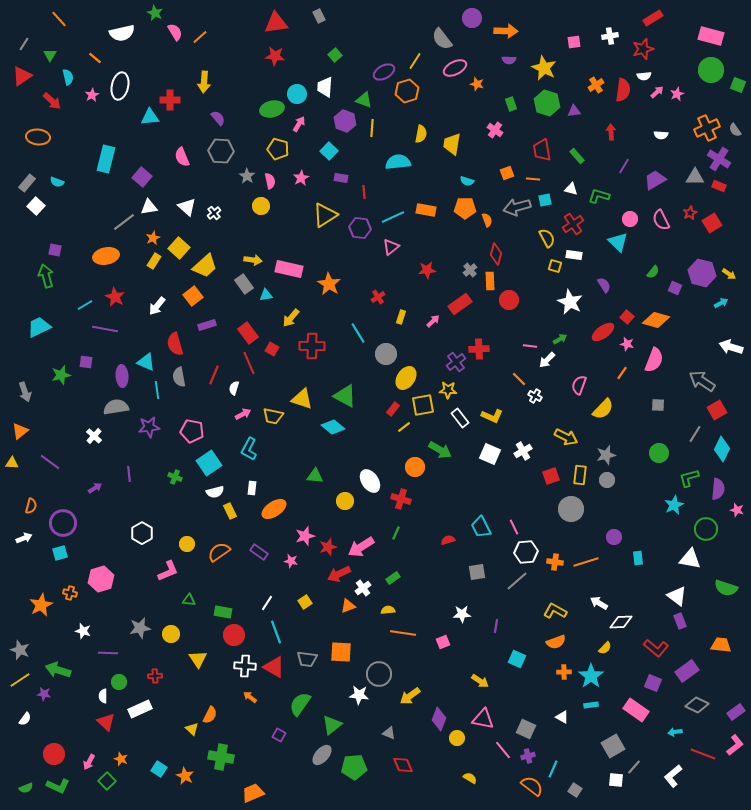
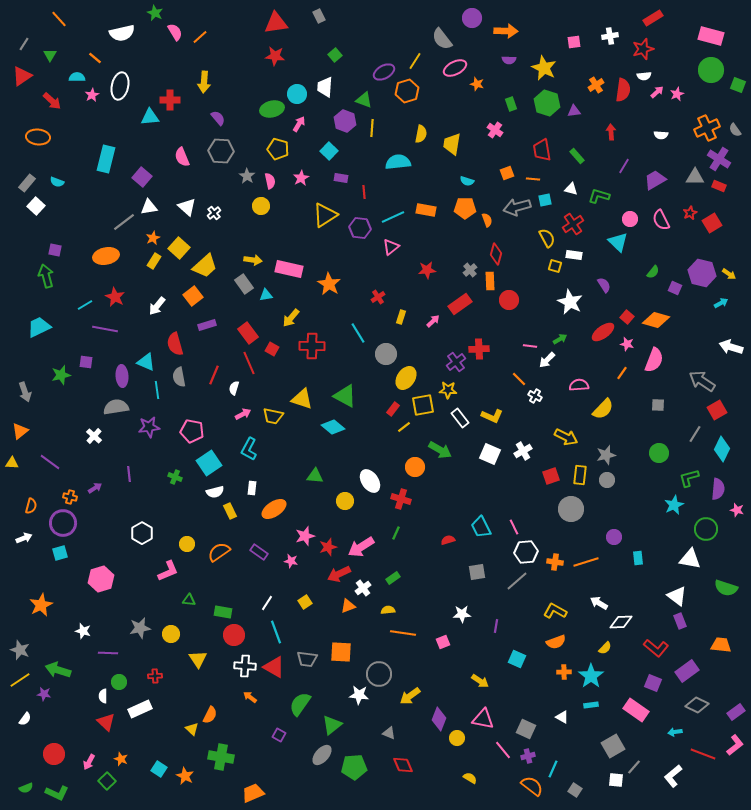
cyan semicircle at (68, 77): moved 9 px right; rotated 77 degrees counterclockwise
pink semicircle at (579, 385): rotated 66 degrees clockwise
orange cross at (70, 593): moved 96 px up
green L-shape at (58, 786): moved 1 px left, 7 px down
